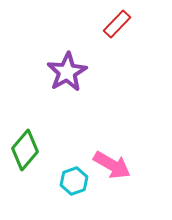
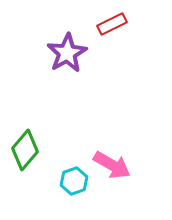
red rectangle: moved 5 px left; rotated 20 degrees clockwise
purple star: moved 19 px up
